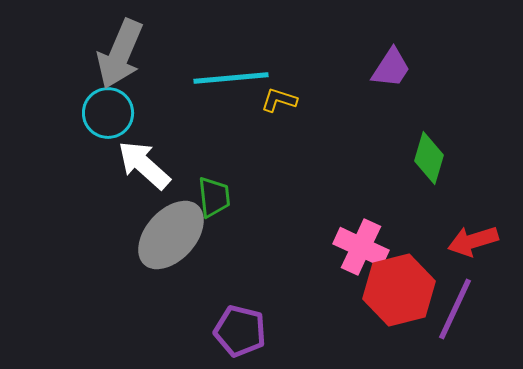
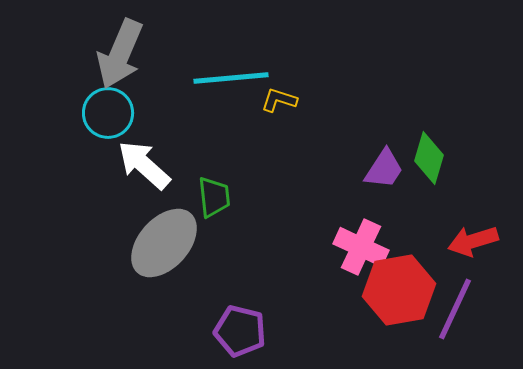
purple trapezoid: moved 7 px left, 101 px down
gray ellipse: moved 7 px left, 8 px down
red hexagon: rotated 4 degrees clockwise
